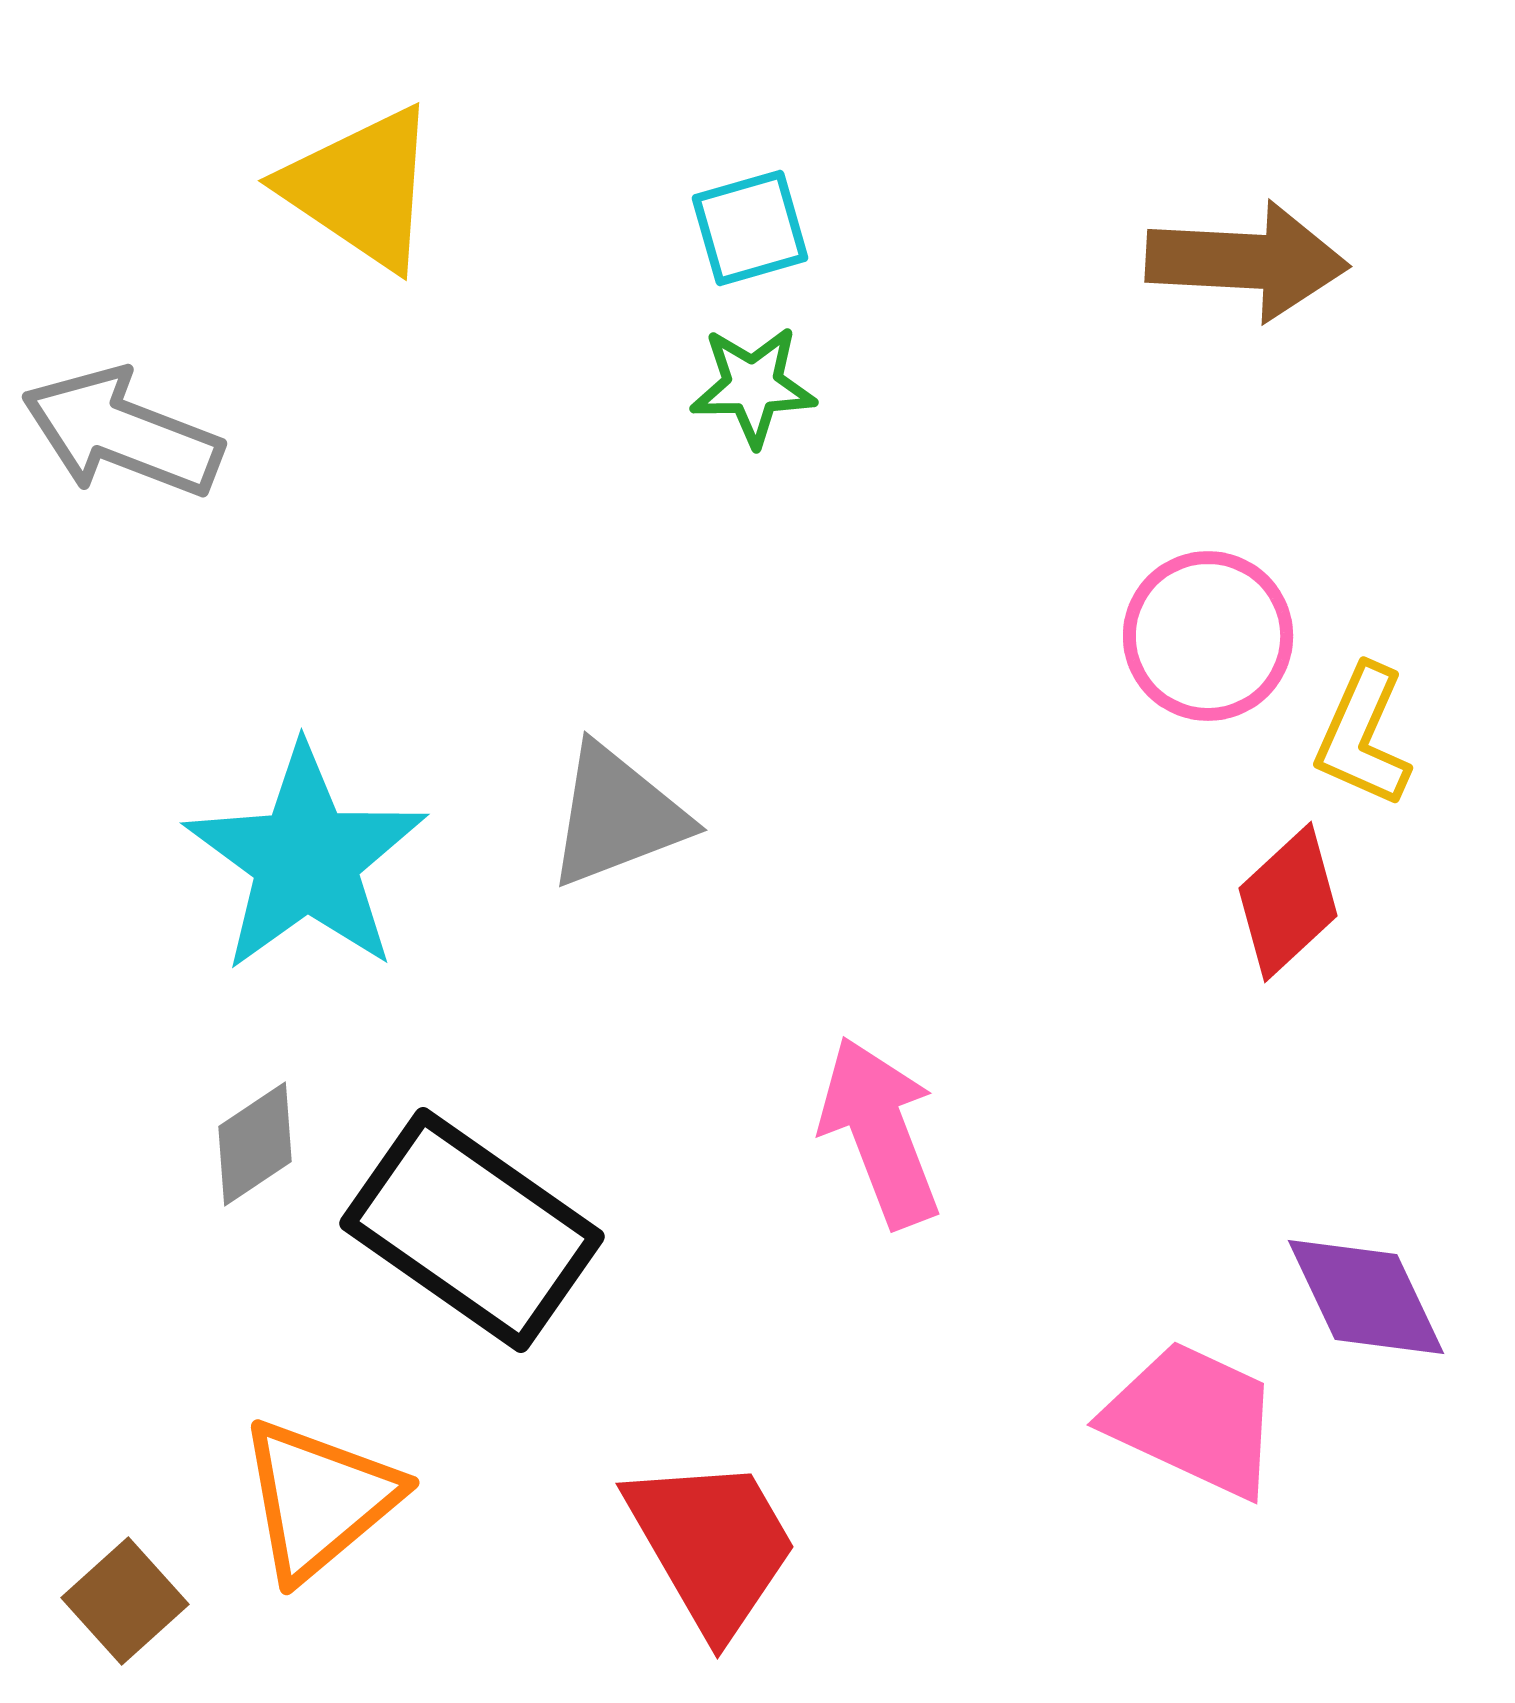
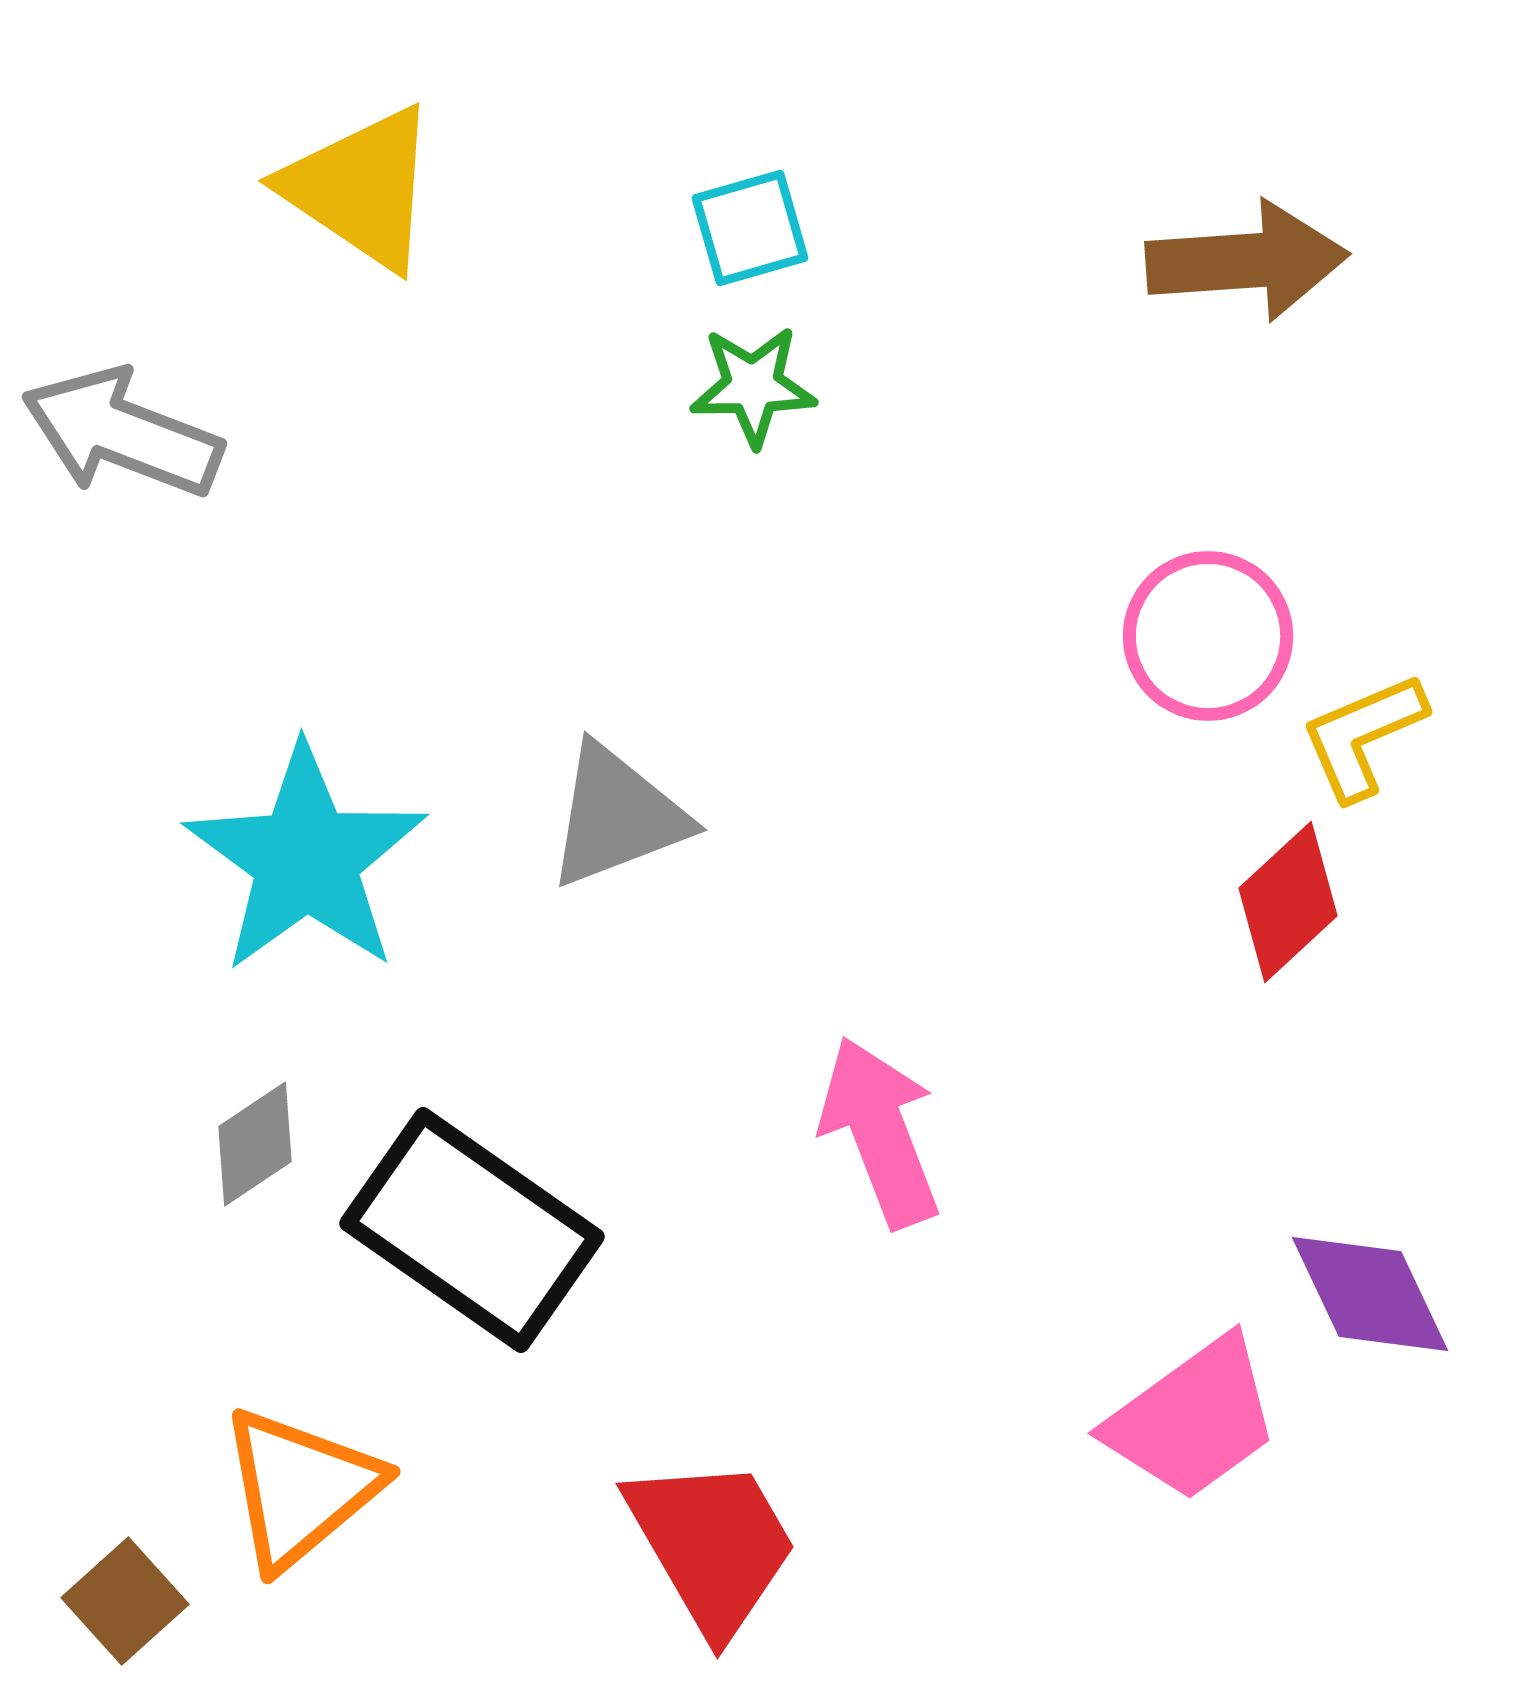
brown arrow: rotated 7 degrees counterclockwise
yellow L-shape: rotated 43 degrees clockwise
purple diamond: moved 4 px right, 3 px up
pink trapezoid: rotated 119 degrees clockwise
orange triangle: moved 19 px left, 11 px up
